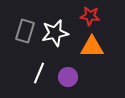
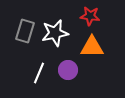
purple circle: moved 7 px up
